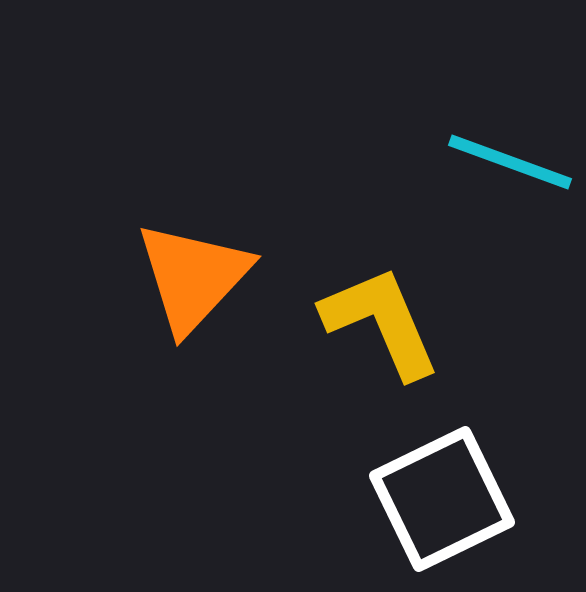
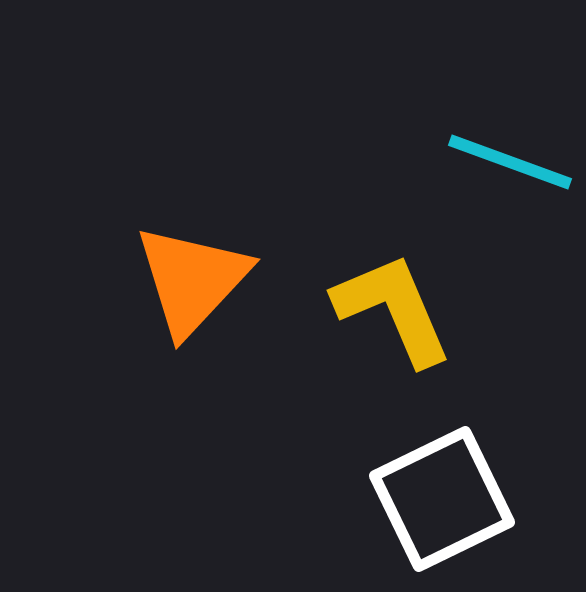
orange triangle: moved 1 px left, 3 px down
yellow L-shape: moved 12 px right, 13 px up
